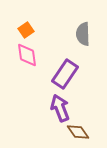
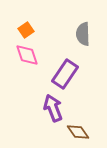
pink diamond: rotated 10 degrees counterclockwise
purple arrow: moved 7 px left
